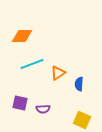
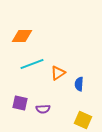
yellow square: moved 1 px right
